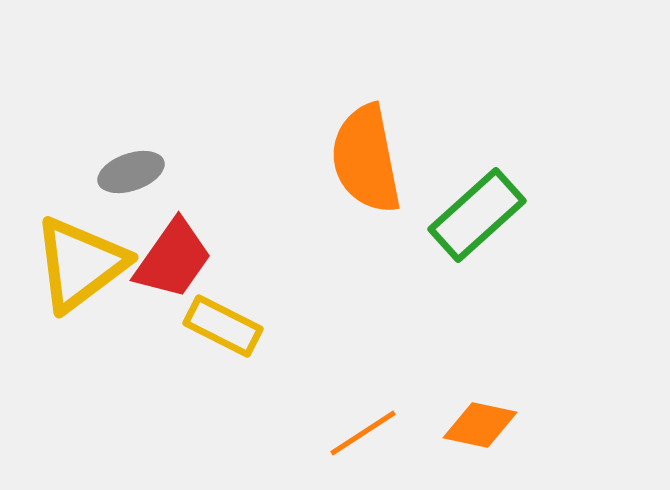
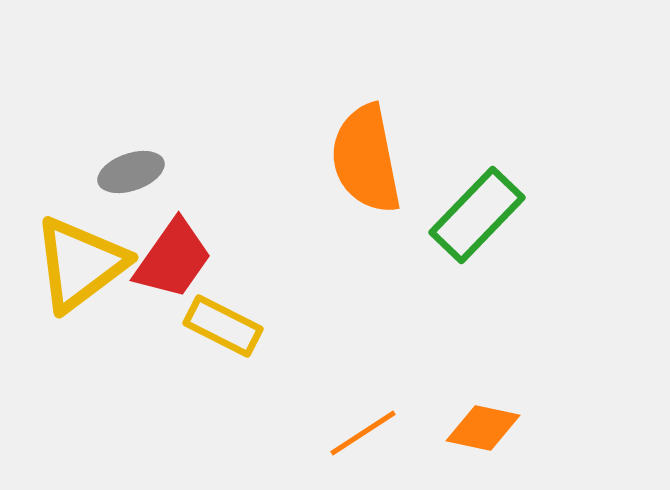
green rectangle: rotated 4 degrees counterclockwise
orange diamond: moved 3 px right, 3 px down
